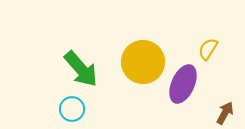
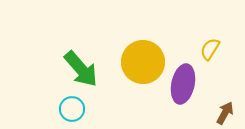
yellow semicircle: moved 2 px right
purple ellipse: rotated 12 degrees counterclockwise
